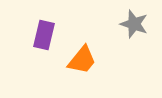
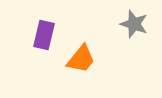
orange trapezoid: moved 1 px left, 1 px up
